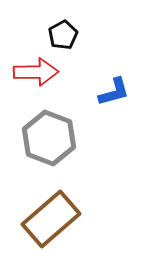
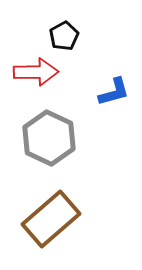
black pentagon: moved 1 px right, 1 px down
gray hexagon: rotated 4 degrees clockwise
